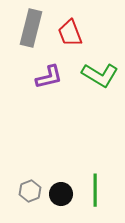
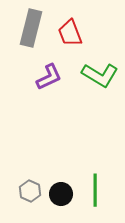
purple L-shape: rotated 12 degrees counterclockwise
gray hexagon: rotated 15 degrees counterclockwise
